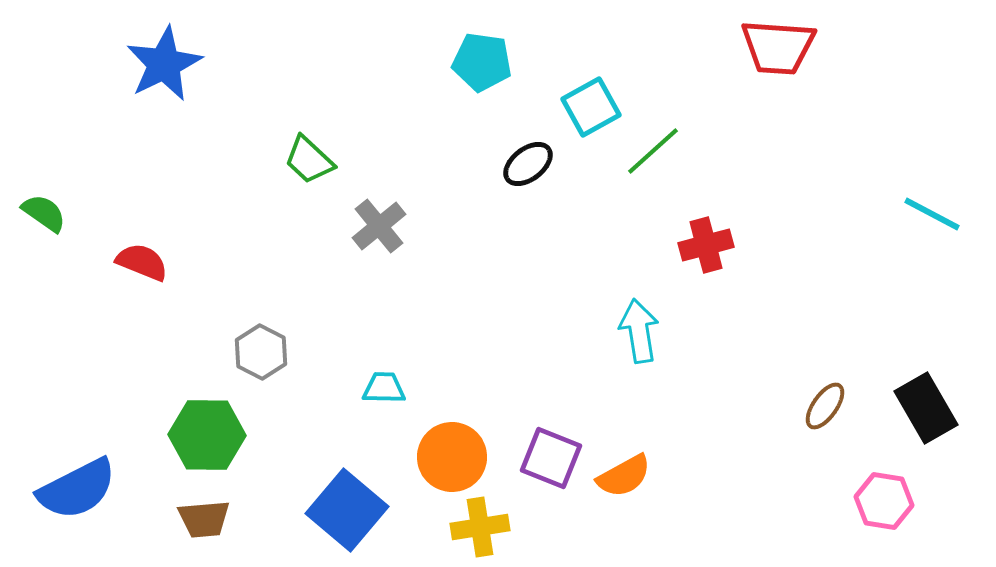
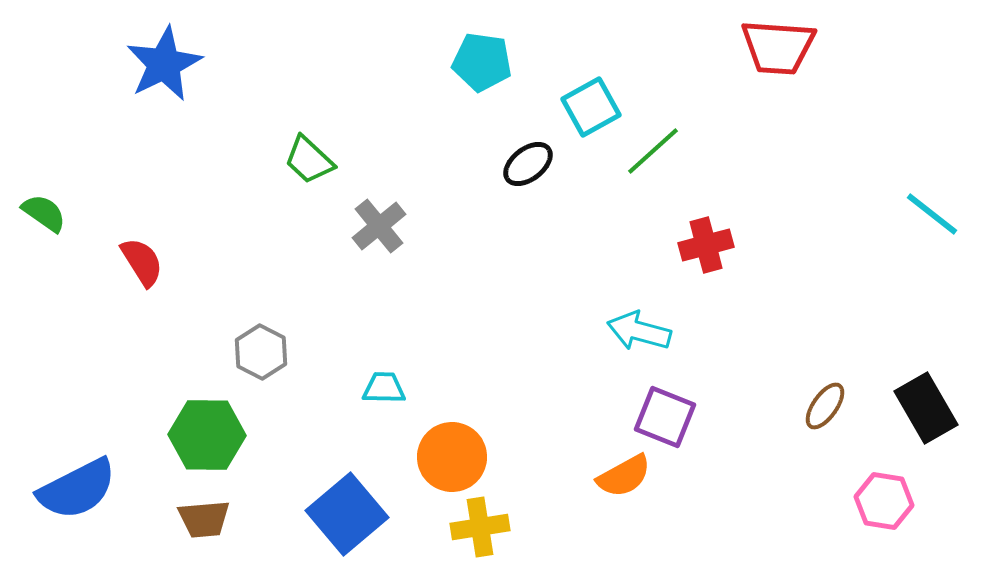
cyan line: rotated 10 degrees clockwise
red semicircle: rotated 36 degrees clockwise
cyan arrow: rotated 66 degrees counterclockwise
purple square: moved 114 px right, 41 px up
blue square: moved 4 px down; rotated 10 degrees clockwise
